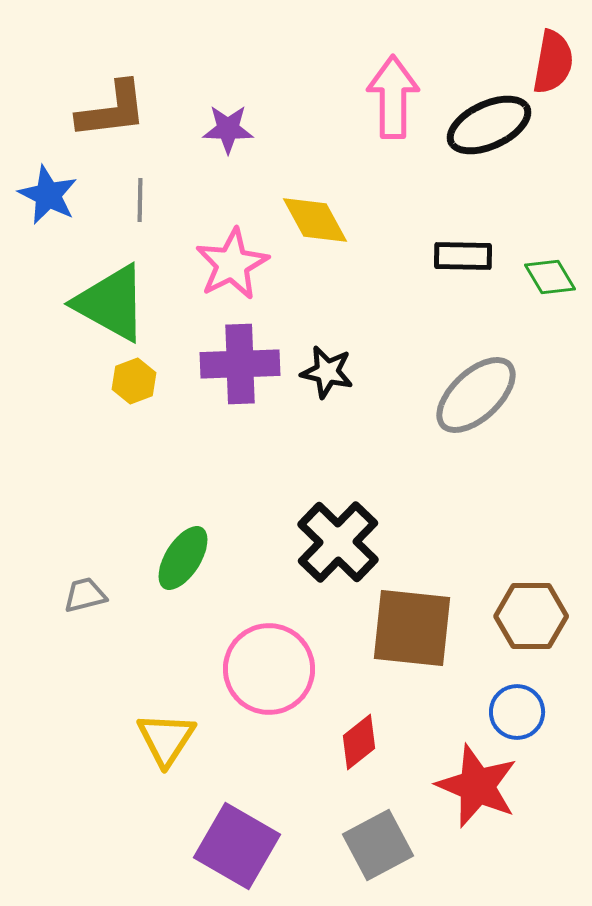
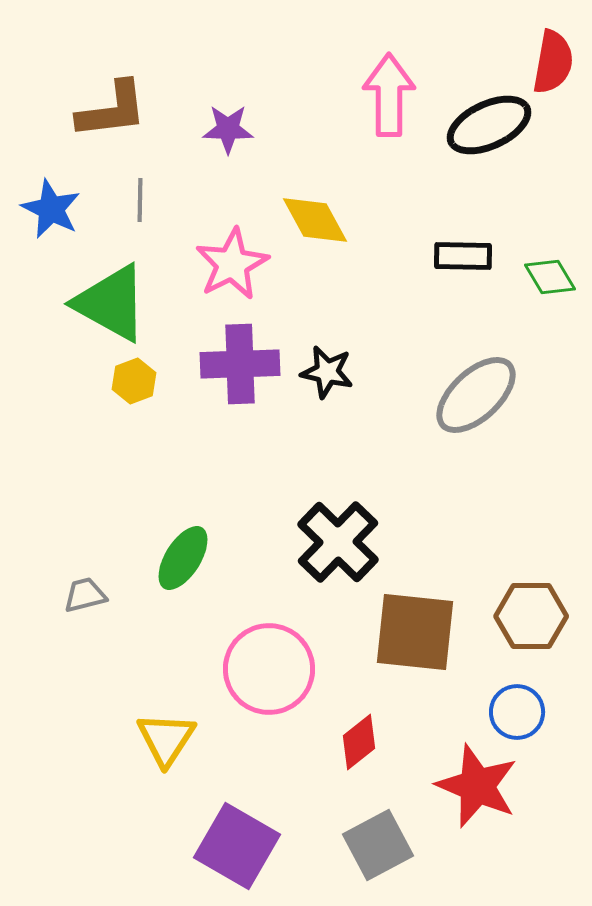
pink arrow: moved 4 px left, 2 px up
blue star: moved 3 px right, 14 px down
brown square: moved 3 px right, 4 px down
